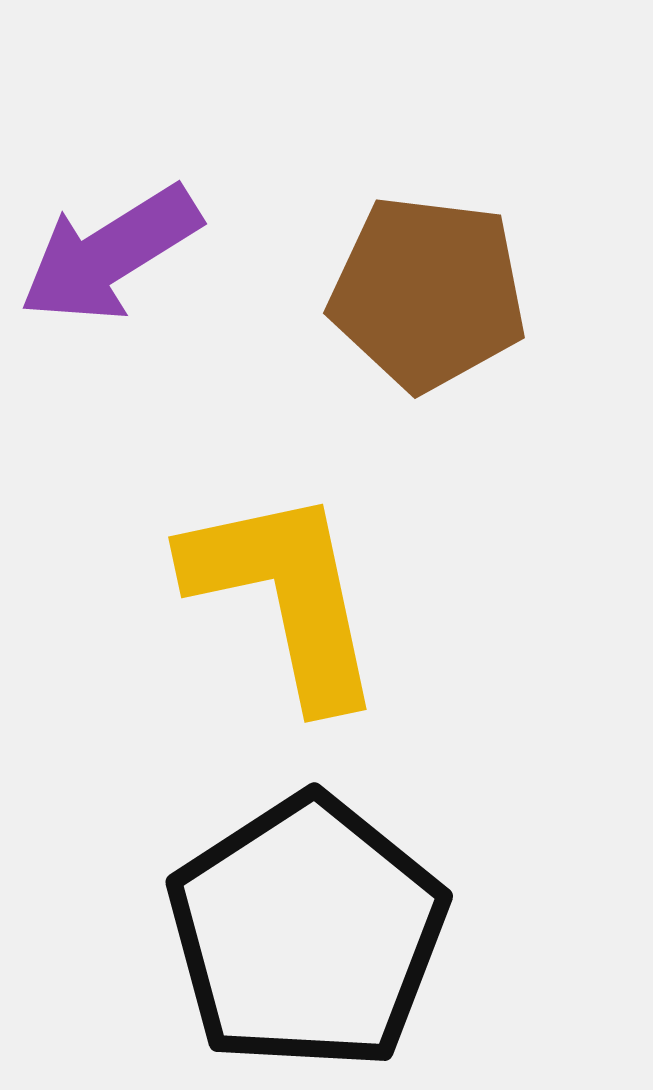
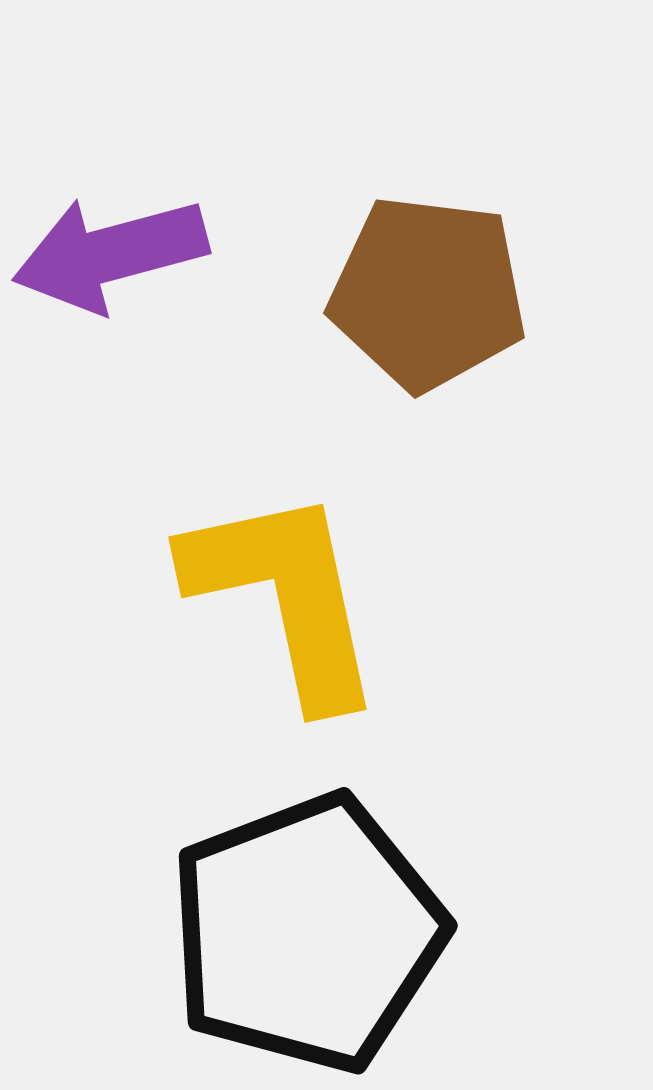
purple arrow: rotated 17 degrees clockwise
black pentagon: rotated 12 degrees clockwise
